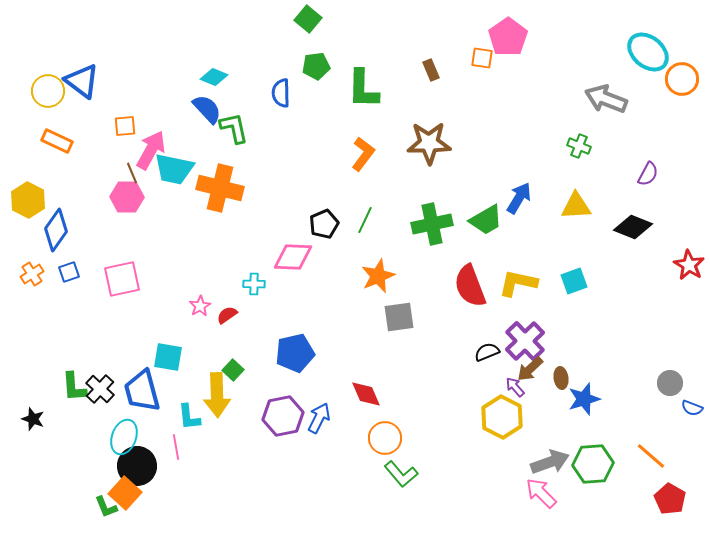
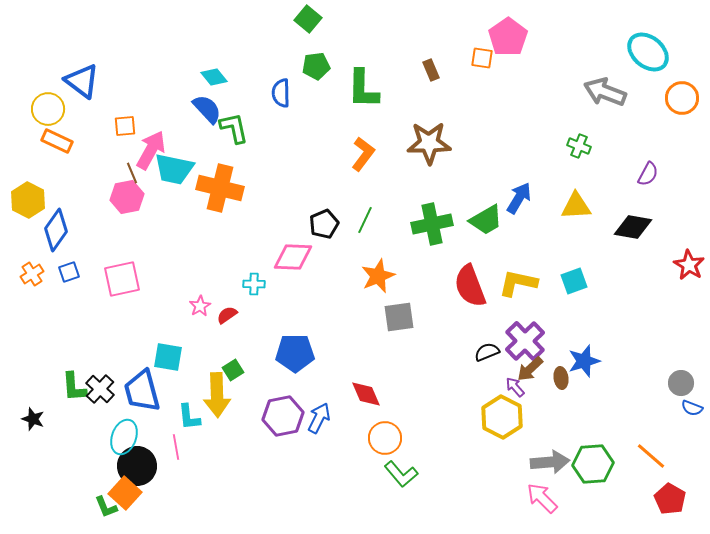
cyan diamond at (214, 77): rotated 28 degrees clockwise
orange circle at (682, 79): moved 19 px down
yellow circle at (48, 91): moved 18 px down
gray arrow at (606, 99): moved 1 px left, 7 px up
pink hexagon at (127, 197): rotated 12 degrees counterclockwise
black diamond at (633, 227): rotated 12 degrees counterclockwise
blue pentagon at (295, 353): rotated 12 degrees clockwise
green square at (233, 370): rotated 15 degrees clockwise
gray circle at (670, 383): moved 11 px right
blue star at (584, 399): moved 38 px up
gray arrow at (550, 462): rotated 15 degrees clockwise
pink arrow at (541, 493): moved 1 px right, 5 px down
